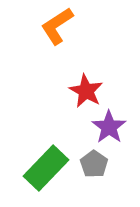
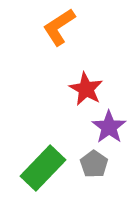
orange L-shape: moved 2 px right, 1 px down
red star: moved 2 px up
green rectangle: moved 3 px left
